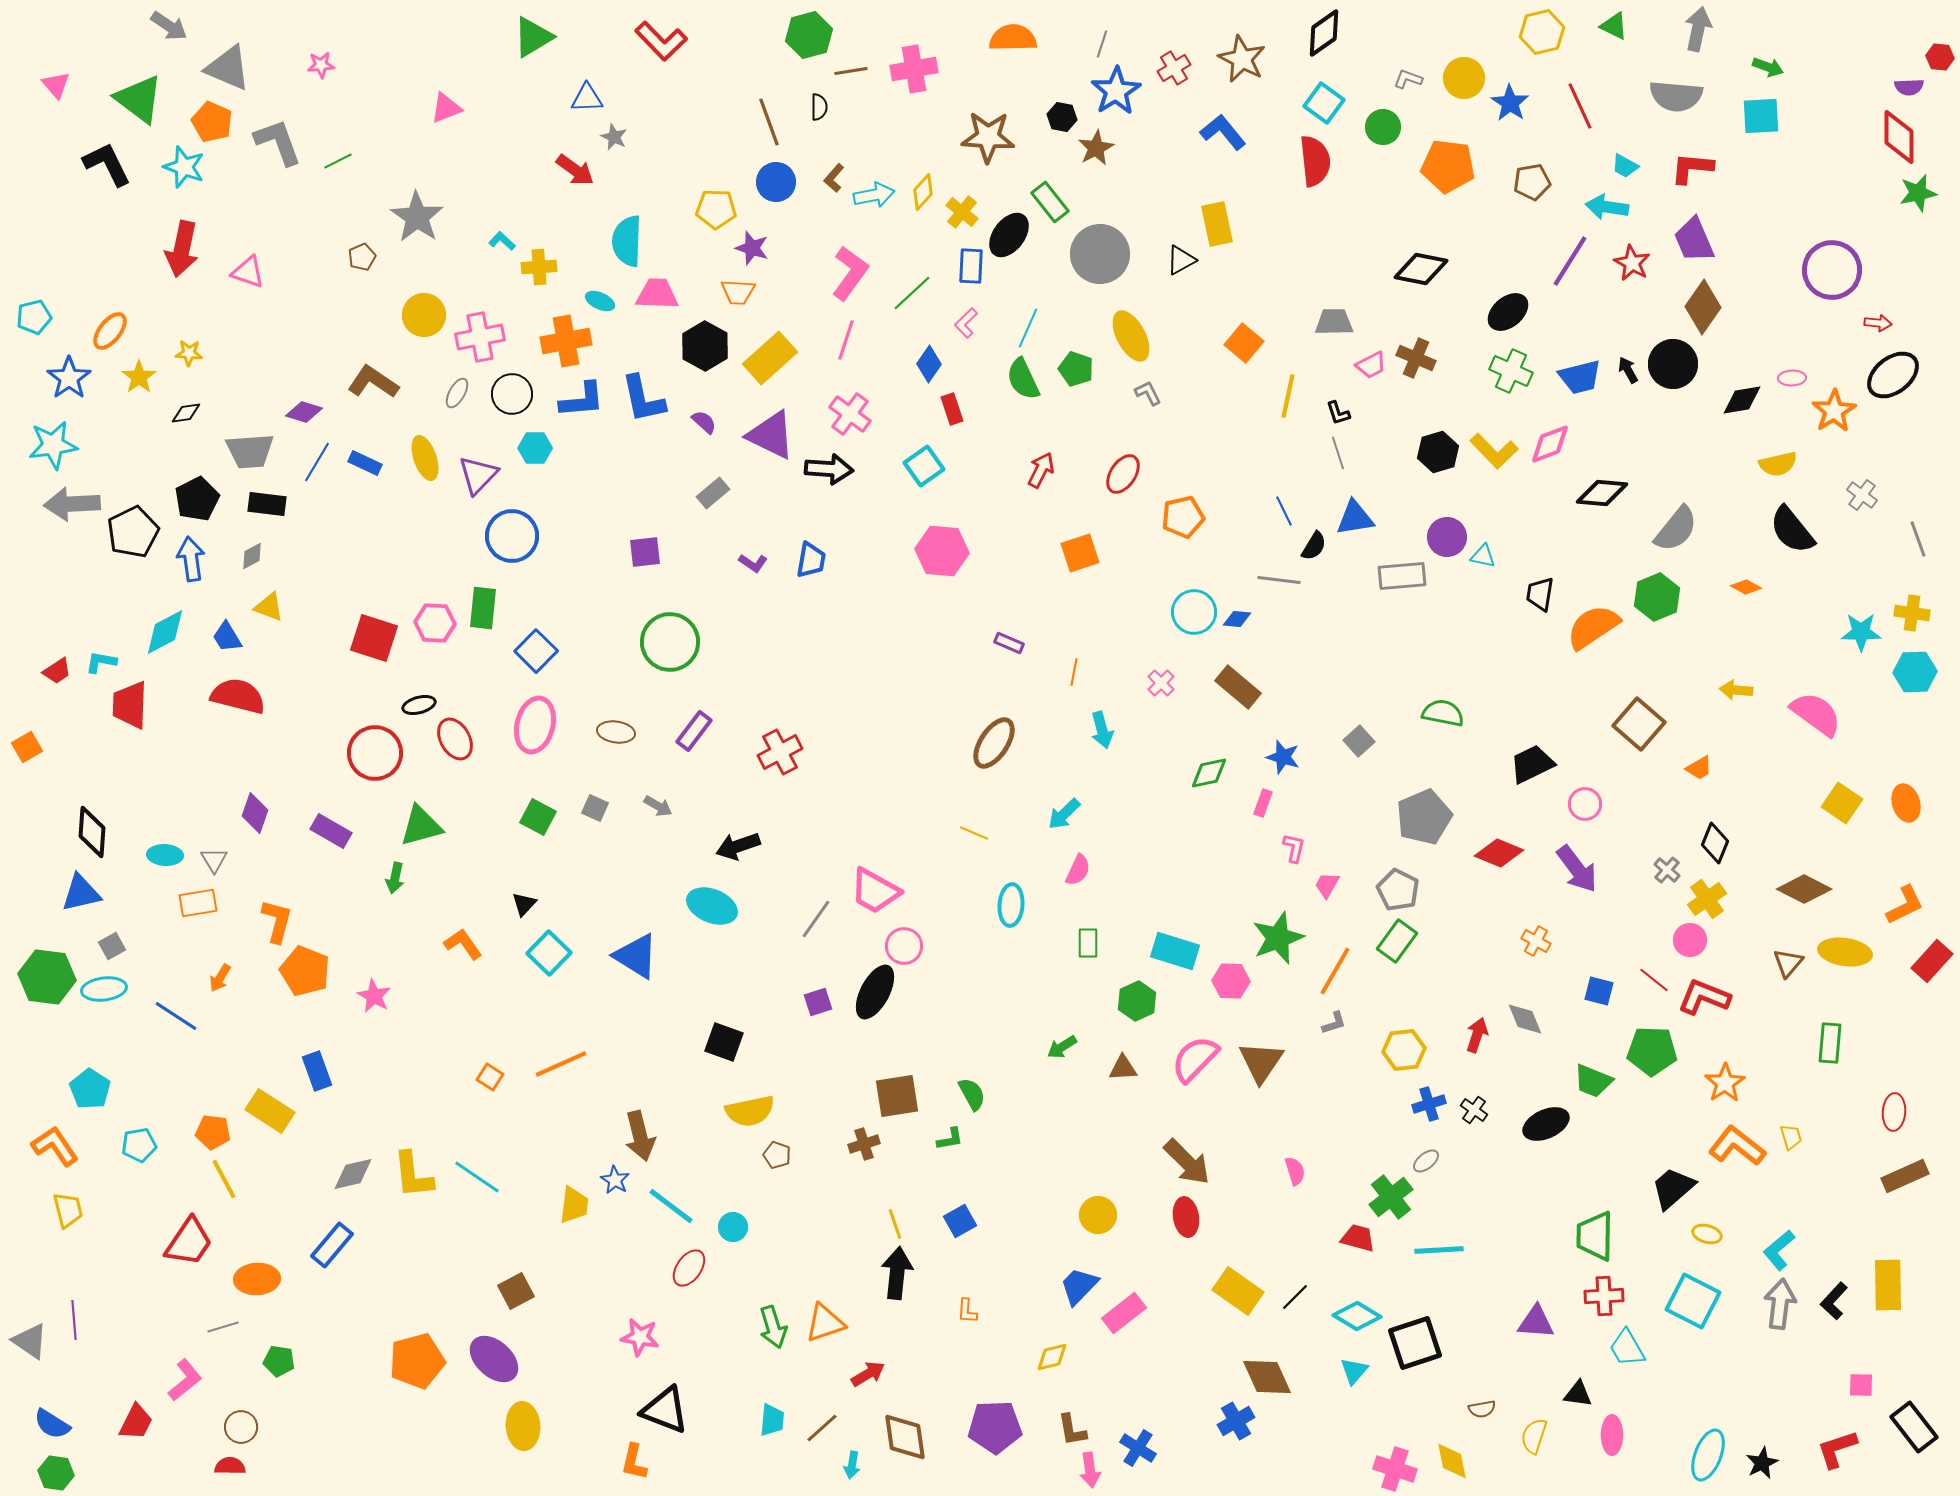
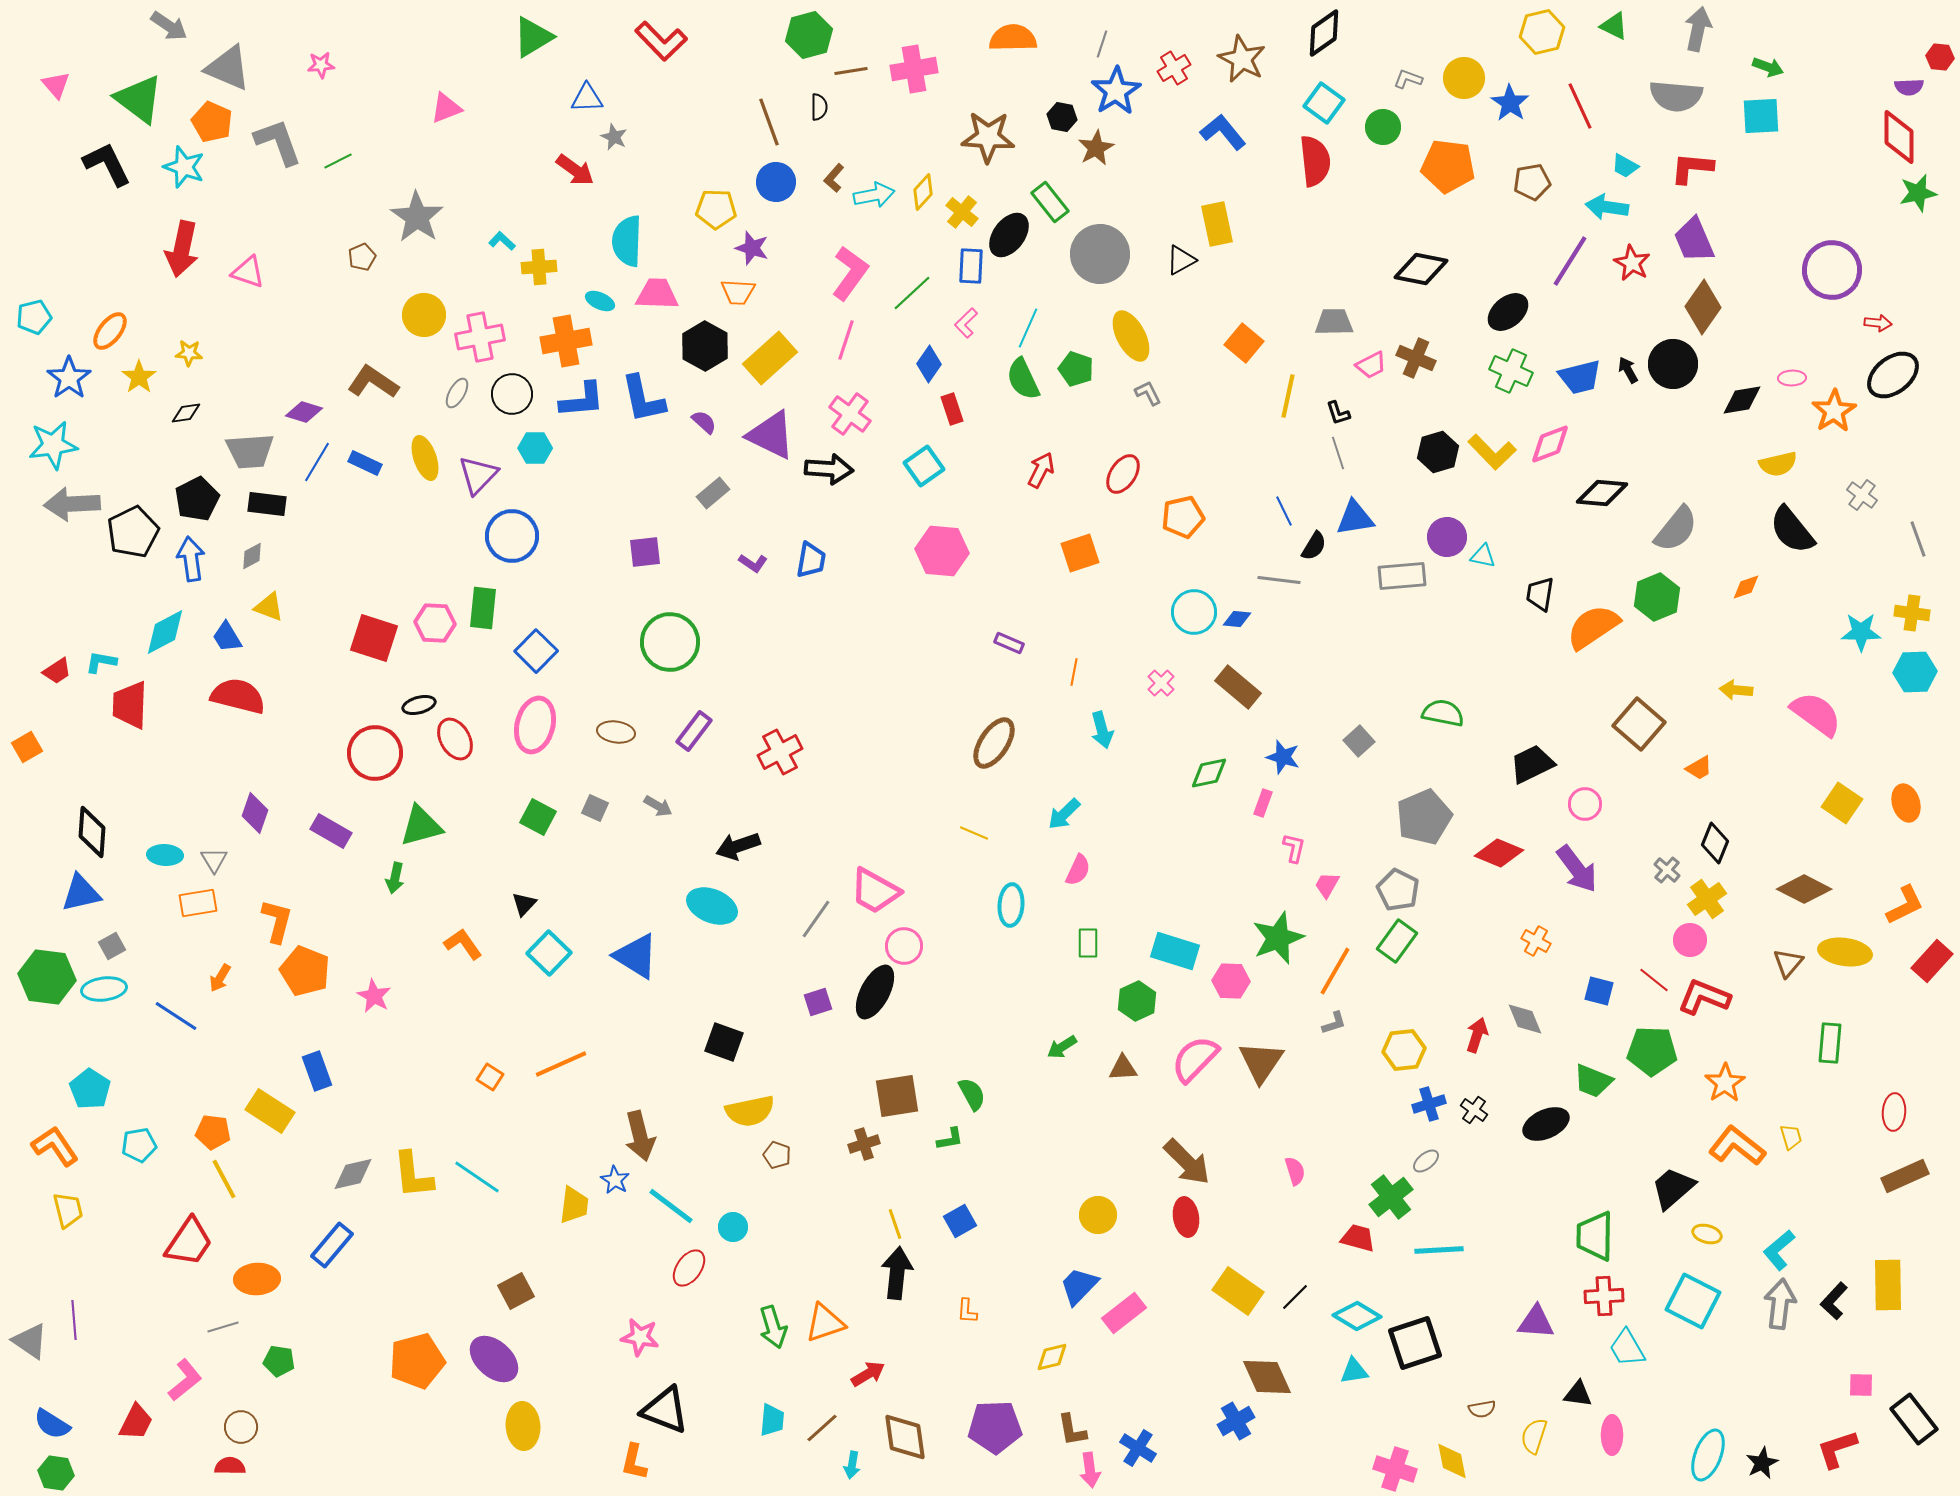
yellow L-shape at (1494, 451): moved 2 px left, 1 px down
orange diamond at (1746, 587): rotated 48 degrees counterclockwise
cyan triangle at (1354, 1371): rotated 40 degrees clockwise
black rectangle at (1914, 1427): moved 8 px up
